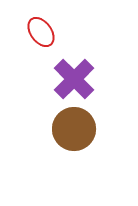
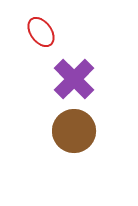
brown circle: moved 2 px down
